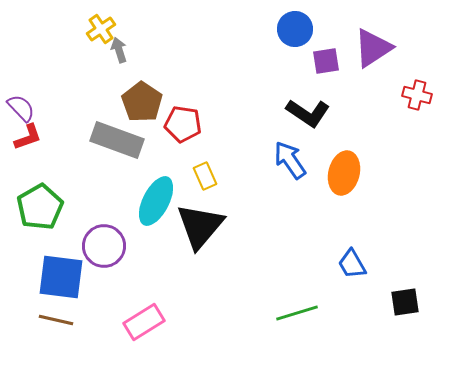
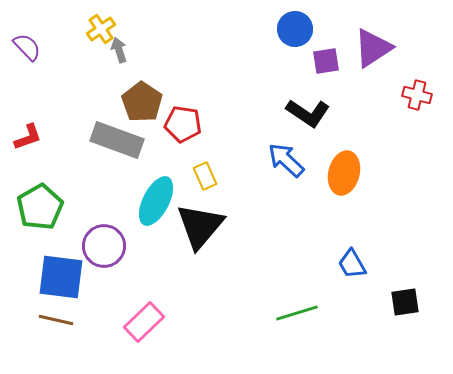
purple semicircle: moved 6 px right, 61 px up
blue arrow: moved 4 px left; rotated 12 degrees counterclockwise
pink rectangle: rotated 12 degrees counterclockwise
